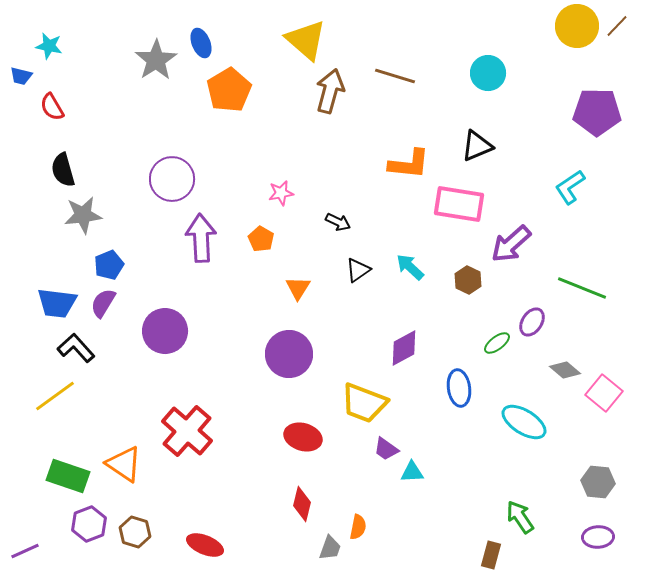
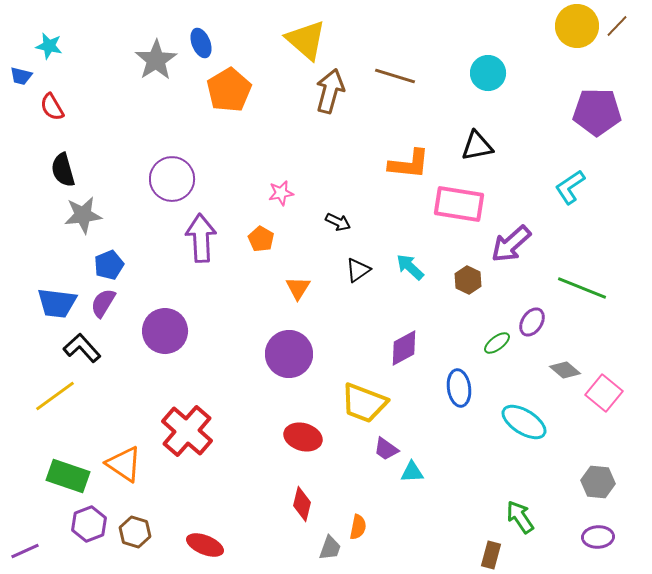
black triangle at (477, 146): rotated 12 degrees clockwise
black L-shape at (76, 348): moved 6 px right
